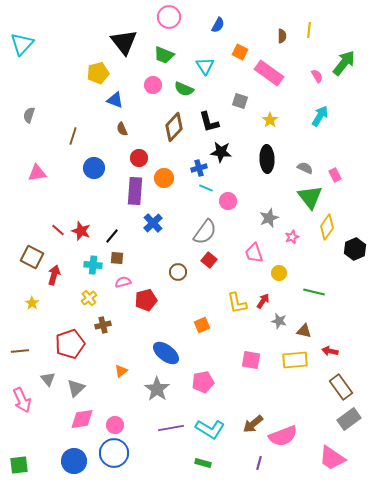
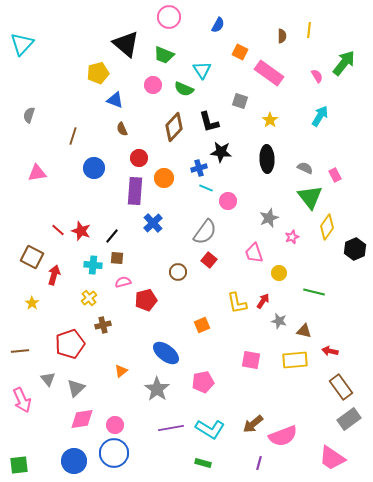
black triangle at (124, 42): moved 2 px right, 2 px down; rotated 12 degrees counterclockwise
cyan triangle at (205, 66): moved 3 px left, 4 px down
